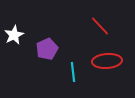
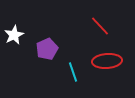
cyan line: rotated 12 degrees counterclockwise
